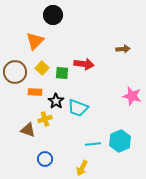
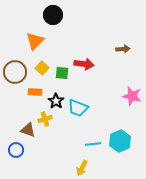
blue circle: moved 29 px left, 9 px up
